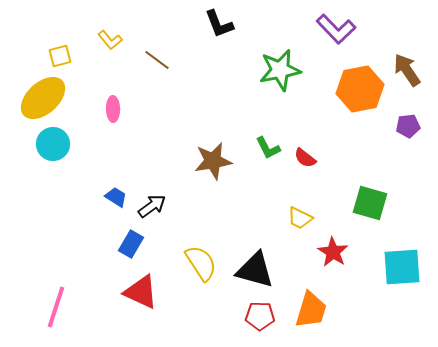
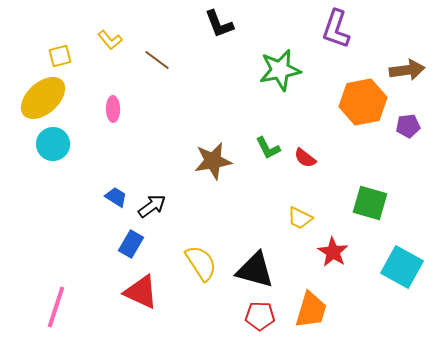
purple L-shape: rotated 63 degrees clockwise
brown arrow: rotated 116 degrees clockwise
orange hexagon: moved 3 px right, 13 px down
cyan square: rotated 33 degrees clockwise
